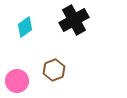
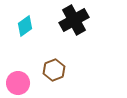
cyan diamond: moved 1 px up
pink circle: moved 1 px right, 2 px down
